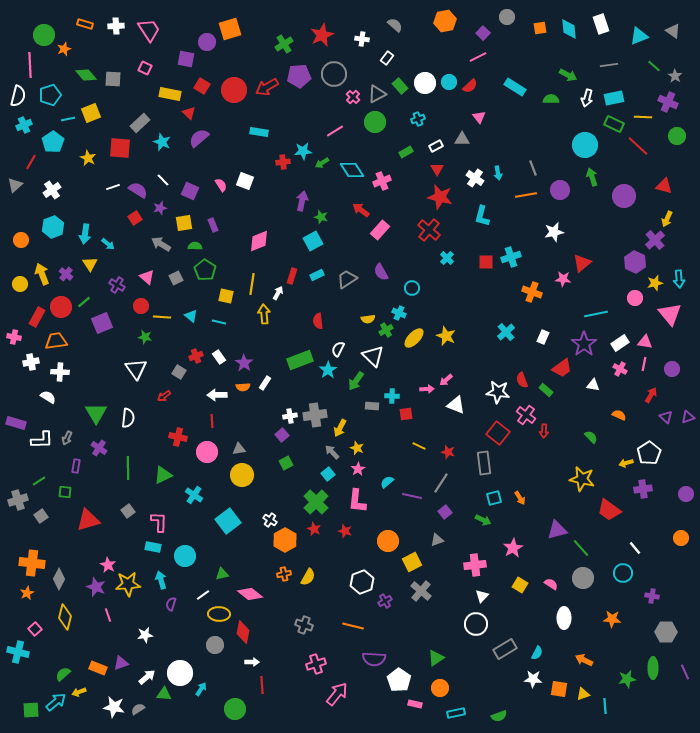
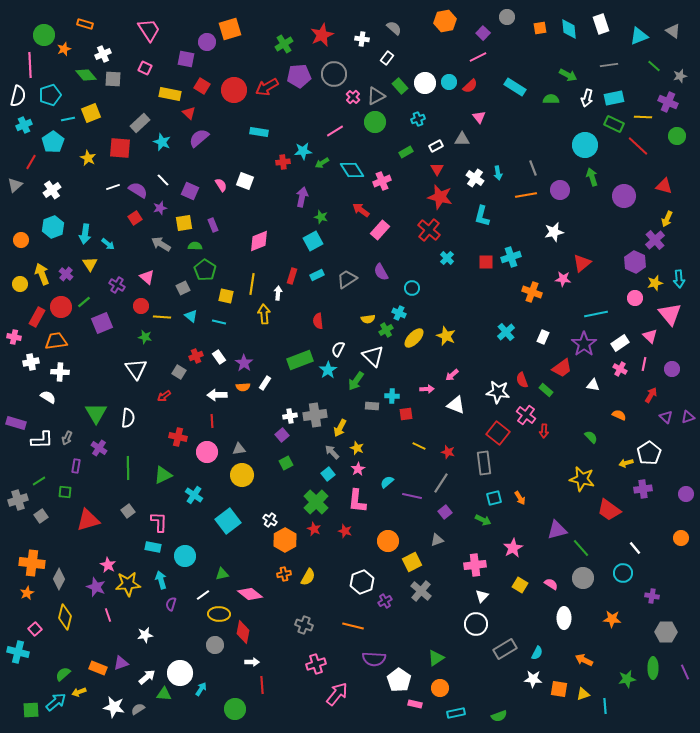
gray semicircle at (395, 25): moved 1 px left, 3 px down
white cross at (116, 26): moved 13 px left, 28 px down; rotated 21 degrees counterclockwise
gray star at (675, 76): moved 5 px right; rotated 24 degrees clockwise
gray triangle at (377, 94): moved 1 px left, 2 px down
purple arrow at (302, 201): moved 4 px up
gray square at (176, 278): moved 7 px right, 10 px down
white arrow at (278, 293): rotated 24 degrees counterclockwise
pink triangle at (645, 342): moved 5 px right, 6 px up; rotated 35 degrees clockwise
pink arrow at (446, 380): moved 6 px right, 5 px up
